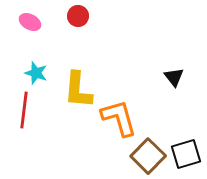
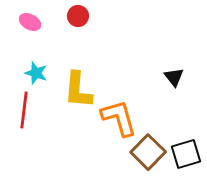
brown square: moved 4 px up
